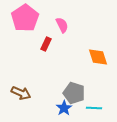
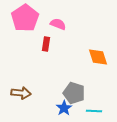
pink semicircle: moved 4 px left, 1 px up; rotated 42 degrees counterclockwise
red rectangle: rotated 16 degrees counterclockwise
brown arrow: rotated 18 degrees counterclockwise
cyan line: moved 3 px down
